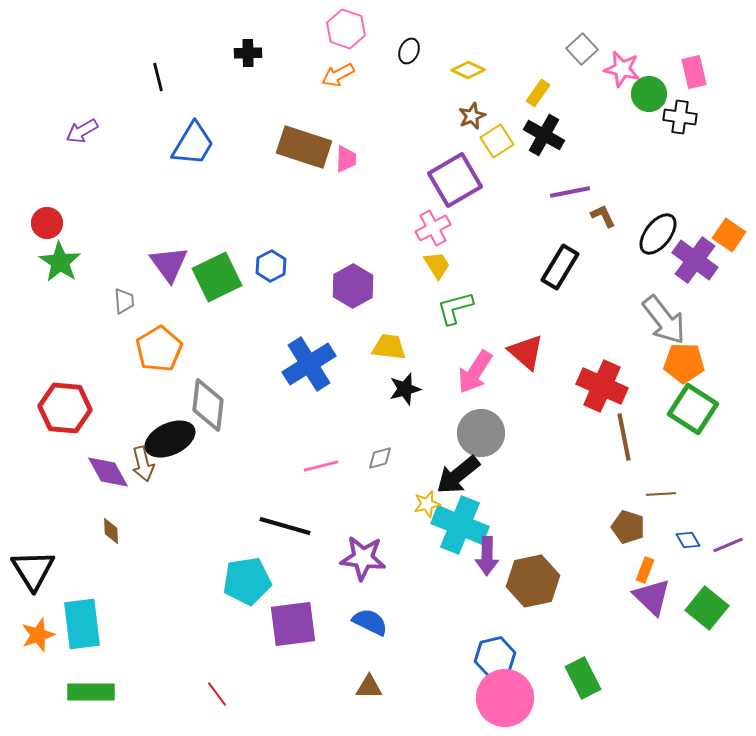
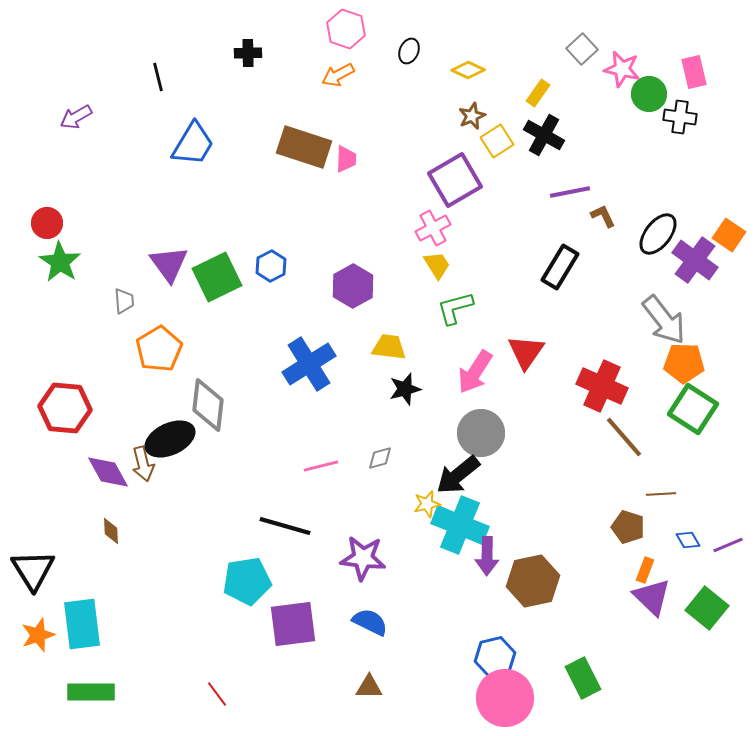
purple arrow at (82, 131): moved 6 px left, 14 px up
red triangle at (526, 352): rotated 24 degrees clockwise
brown line at (624, 437): rotated 30 degrees counterclockwise
